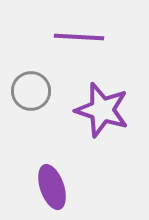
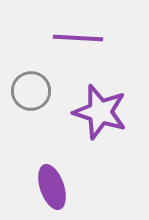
purple line: moved 1 px left, 1 px down
purple star: moved 2 px left, 2 px down
